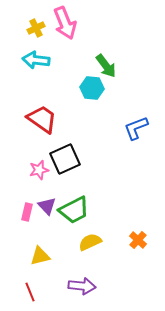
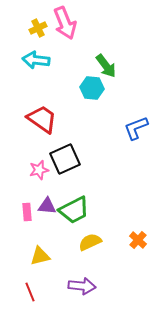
yellow cross: moved 2 px right
purple triangle: rotated 42 degrees counterclockwise
pink rectangle: rotated 18 degrees counterclockwise
